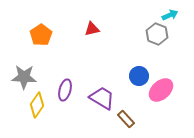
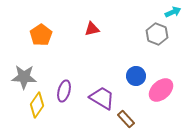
cyan arrow: moved 3 px right, 3 px up
blue circle: moved 3 px left
purple ellipse: moved 1 px left, 1 px down
